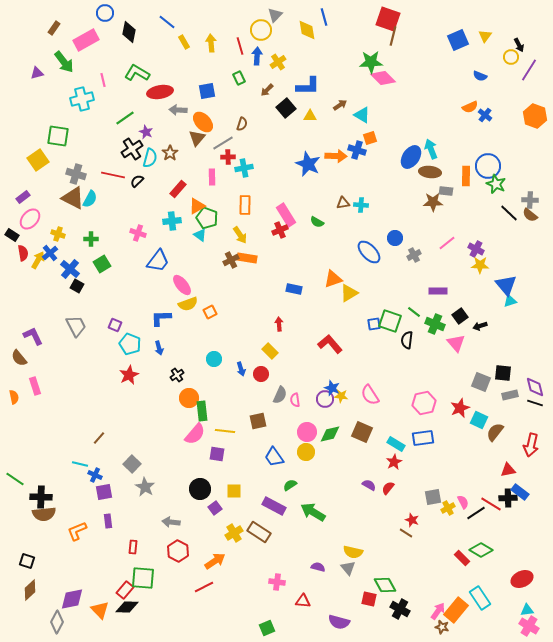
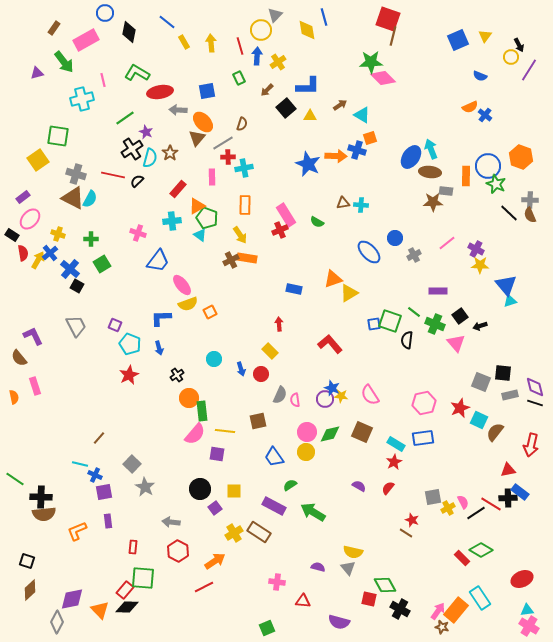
orange hexagon at (535, 116): moved 14 px left, 41 px down
brown semicircle at (530, 215): rotated 28 degrees clockwise
purple semicircle at (369, 485): moved 10 px left, 1 px down
